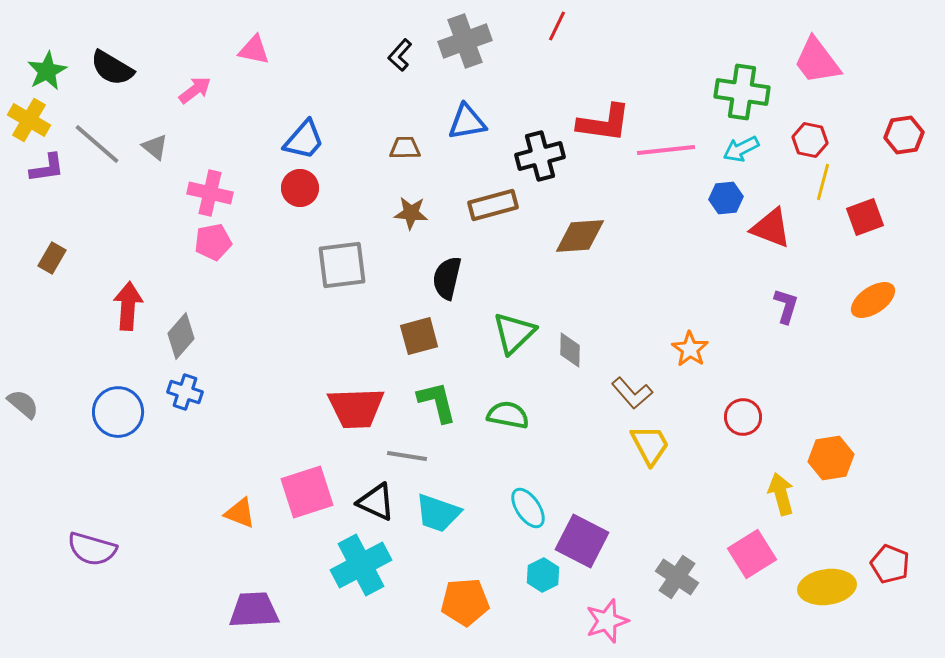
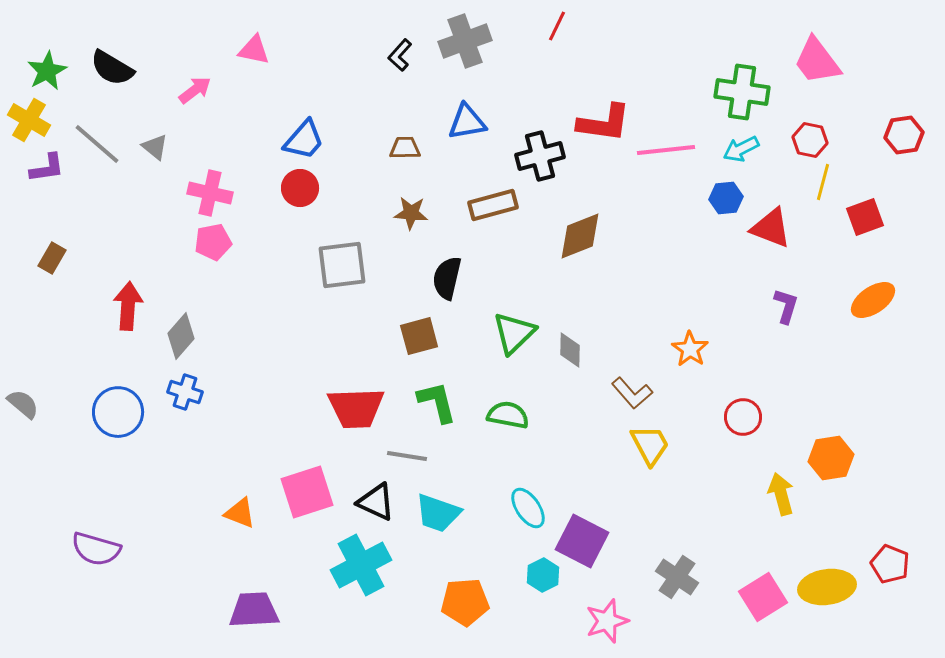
brown diamond at (580, 236): rotated 18 degrees counterclockwise
purple semicircle at (92, 549): moved 4 px right
pink square at (752, 554): moved 11 px right, 43 px down
